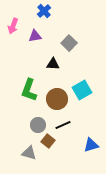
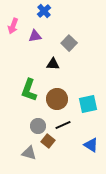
cyan square: moved 6 px right, 14 px down; rotated 18 degrees clockwise
gray circle: moved 1 px down
blue triangle: rotated 49 degrees clockwise
